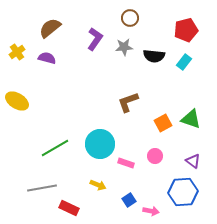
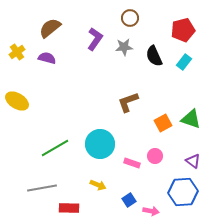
red pentagon: moved 3 px left
black semicircle: rotated 60 degrees clockwise
pink rectangle: moved 6 px right
red rectangle: rotated 24 degrees counterclockwise
